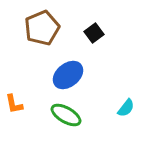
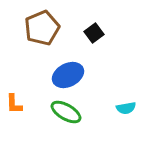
blue ellipse: rotated 12 degrees clockwise
orange L-shape: rotated 10 degrees clockwise
cyan semicircle: rotated 42 degrees clockwise
green ellipse: moved 3 px up
